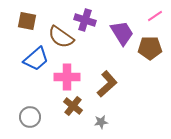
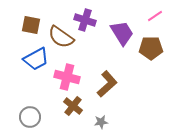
brown square: moved 4 px right, 4 px down
brown pentagon: moved 1 px right
blue trapezoid: rotated 12 degrees clockwise
pink cross: rotated 15 degrees clockwise
